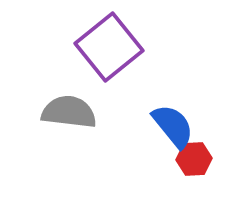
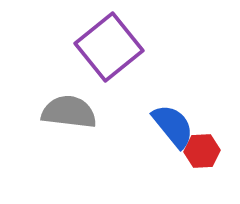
red hexagon: moved 8 px right, 8 px up
